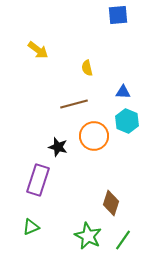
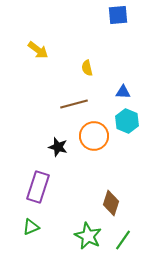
purple rectangle: moved 7 px down
